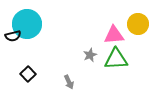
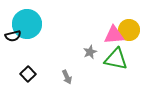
yellow circle: moved 9 px left, 6 px down
gray star: moved 3 px up
green triangle: rotated 15 degrees clockwise
gray arrow: moved 2 px left, 5 px up
